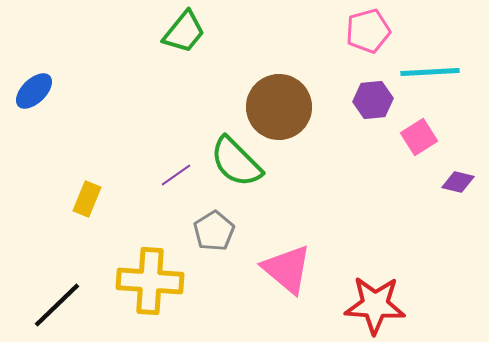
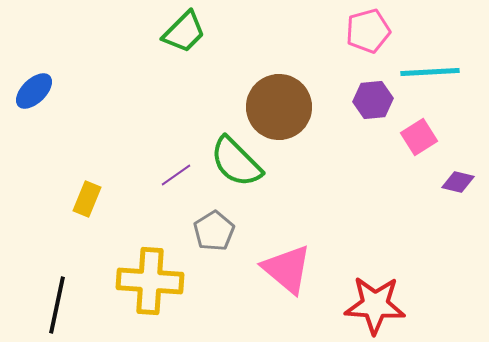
green trapezoid: rotated 6 degrees clockwise
black line: rotated 34 degrees counterclockwise
